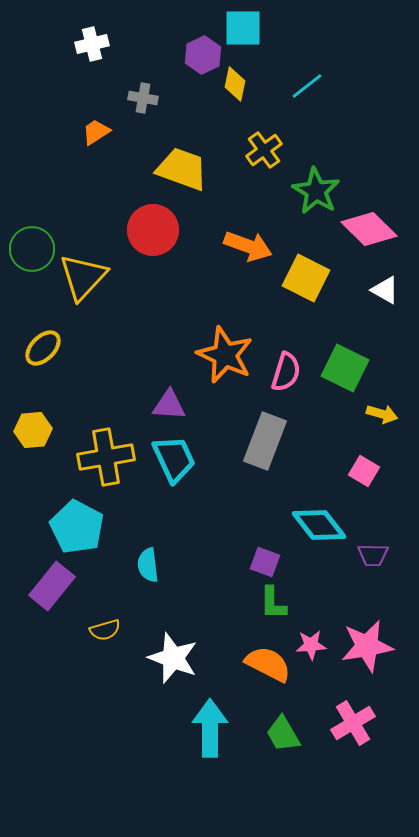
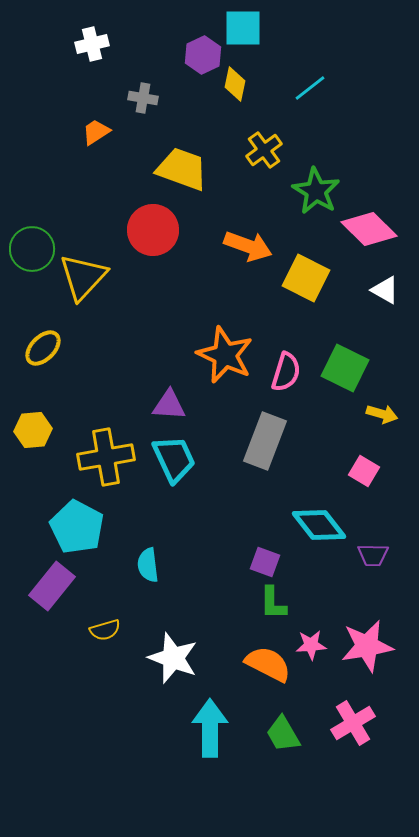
cyan line at (307, 86): moved 3 px right, 2 px down
